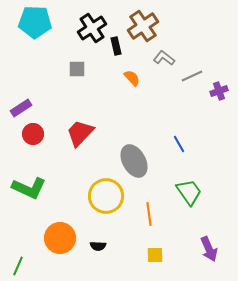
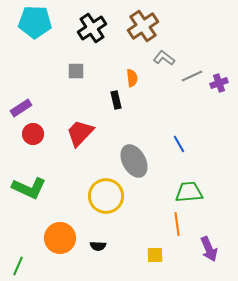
black rectangle: moved 54 px down
gray square: moved 1 px left, 2 px down
orange semicircle: rotated 36 degrees clockwise
purple cross: moved 8 px up
green trapezoid: rotated 60 degrees counterclockwise
orange line: moved 28 px right, 10 px down
